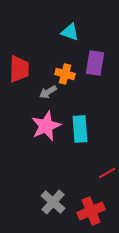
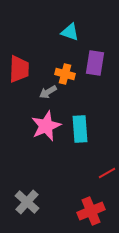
gray cross: moved 26 px left
